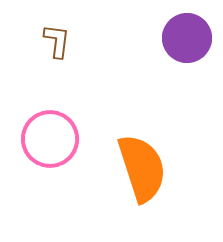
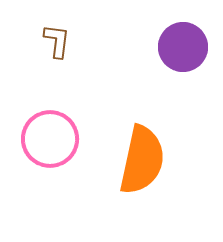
purple circle: moved 4 px left, 9 px down
orange semicircle: moved 8 px up; rotated 30 degrees clockwise
